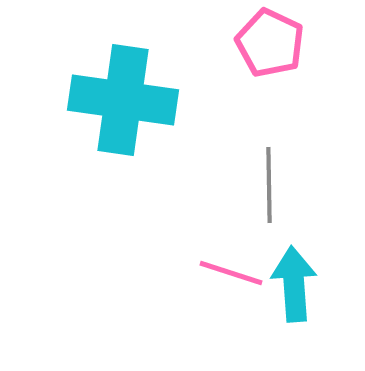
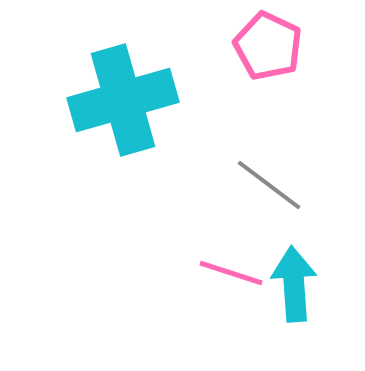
pink pentagon: moved 2 px left, 3 px down
cyan cross: rotated 24 degrees counterclockwise
gray line: rotated 52 degrees counterclockwise
